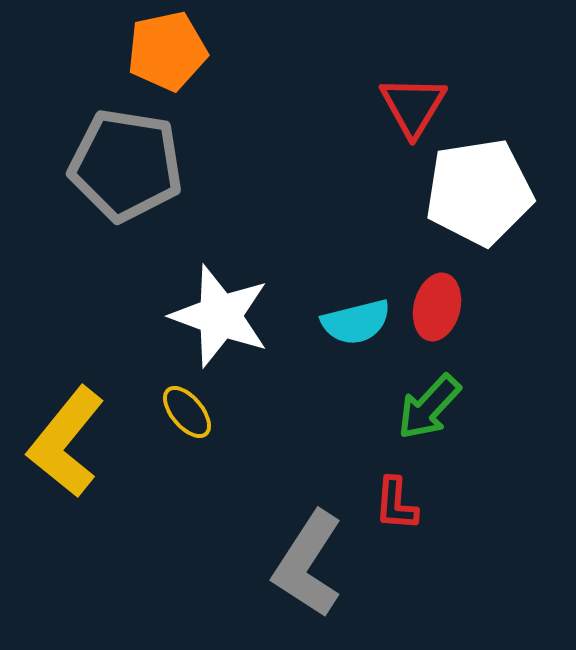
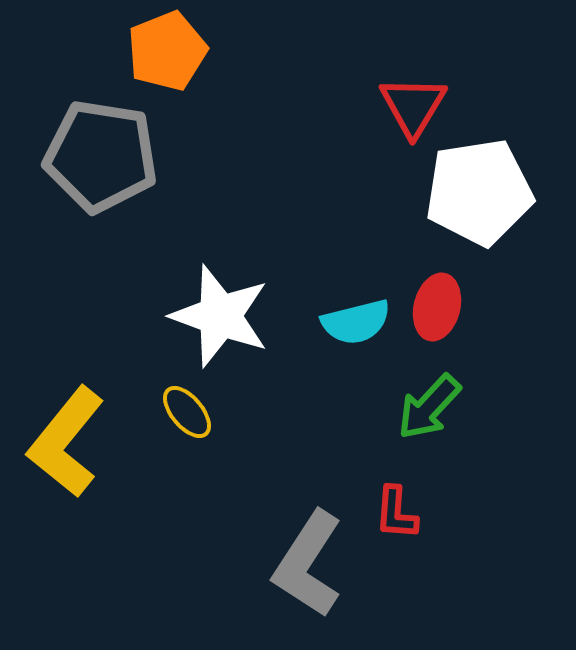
orange pentagon: rotated 10 degrees counterclockwise
gray pentagon: moved 25 px left, 9 px up
red L-shape: moved 9 px down
